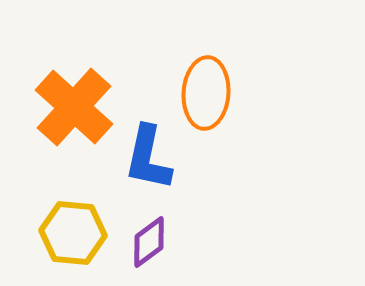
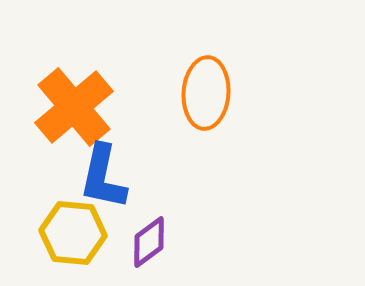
orange cross: rotated 8 degrees clockwise
blue L-shape: moved 45 px left, 19 px down
